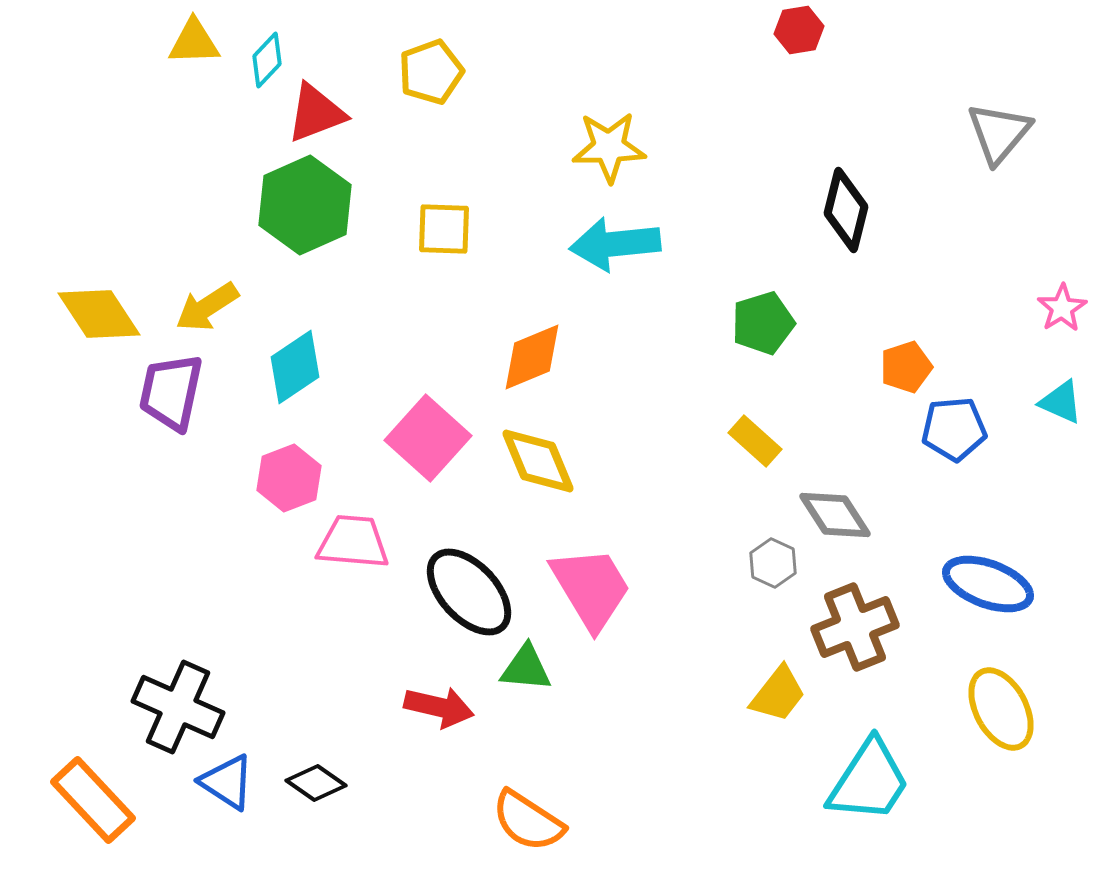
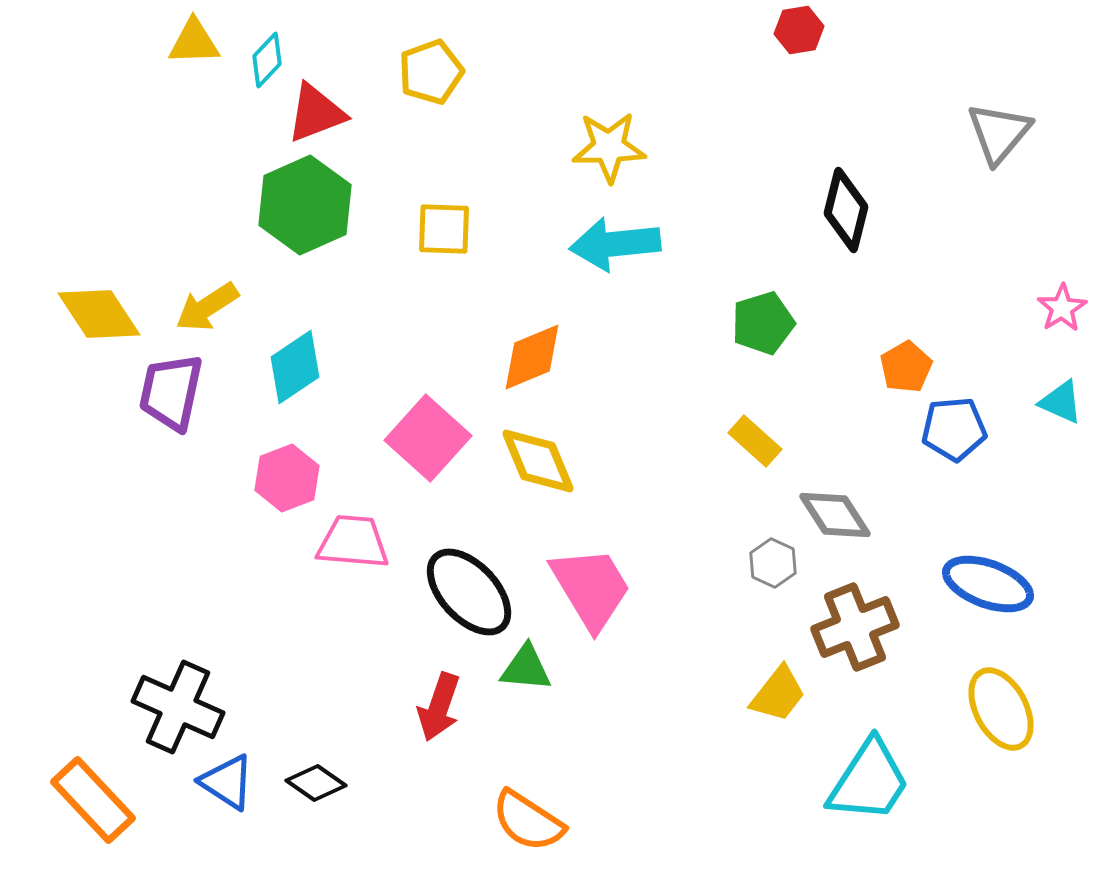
orange pentagon at (906, 367): rotated 12 degrees counterclockwise
pink hexagon at (289, 478): moved 2 px left
red arrow at (439, 707): rotated 96 degrees clockwise
